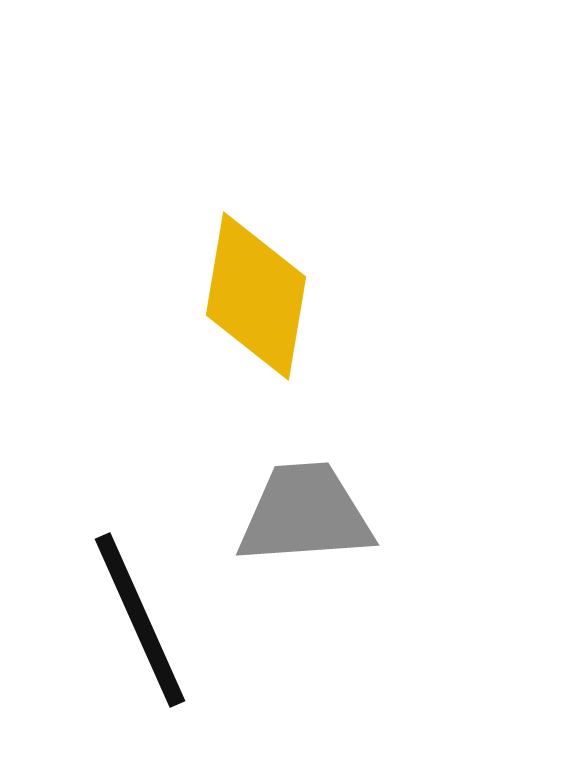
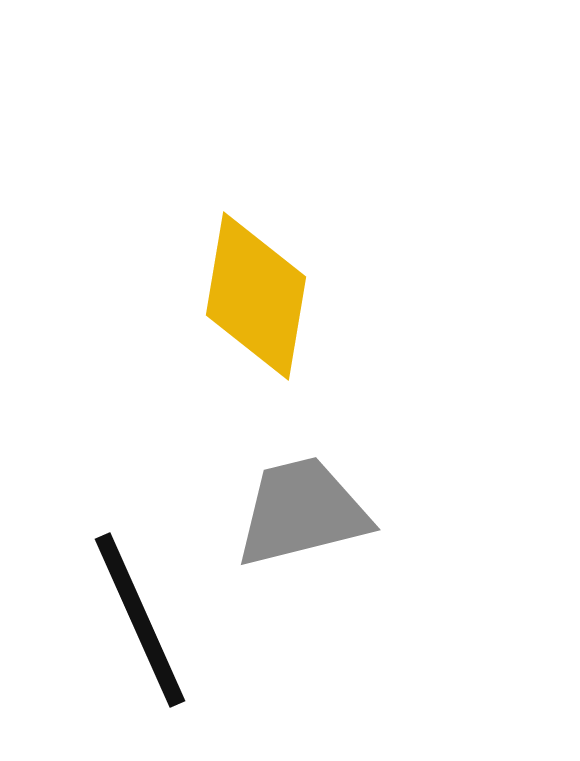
gray trapezoid: moved 3 px left, 2 px up; rotated 10 degrees counterclockwise
